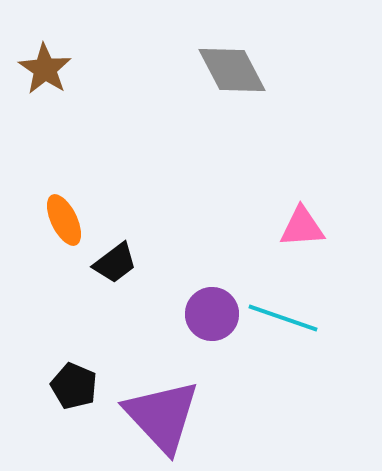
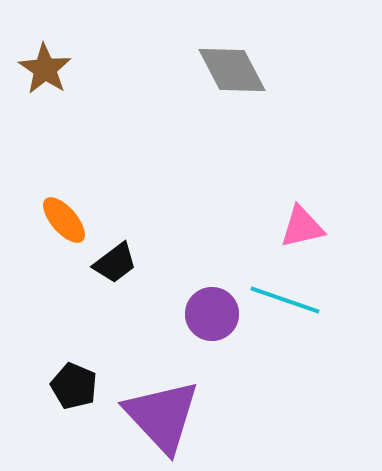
orange ellipse: rotated 15 degrees counterclockwise
pink triangle: rotated 9 degrees counterclockwise
cyan line: moved 2 px right, 18 px up
